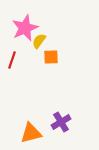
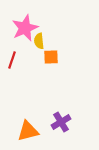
yellow semicircle: rotated 42 degrees counterclockwise
orange triangle: moved 3 px left, 2 px up
